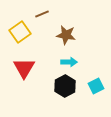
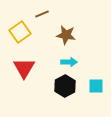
cyan square: rotated 28 degrees clockwise
